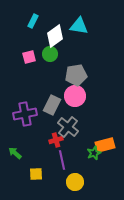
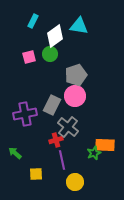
gray pentagon: rotated 10 degrees counterclockwise
orange rectangle: rotated 18 degrees clockwise
